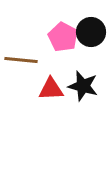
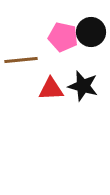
pink pentagon: rotated 16 degrees counterclockwise
brown line: rotated 12 degrees counterclockwise
